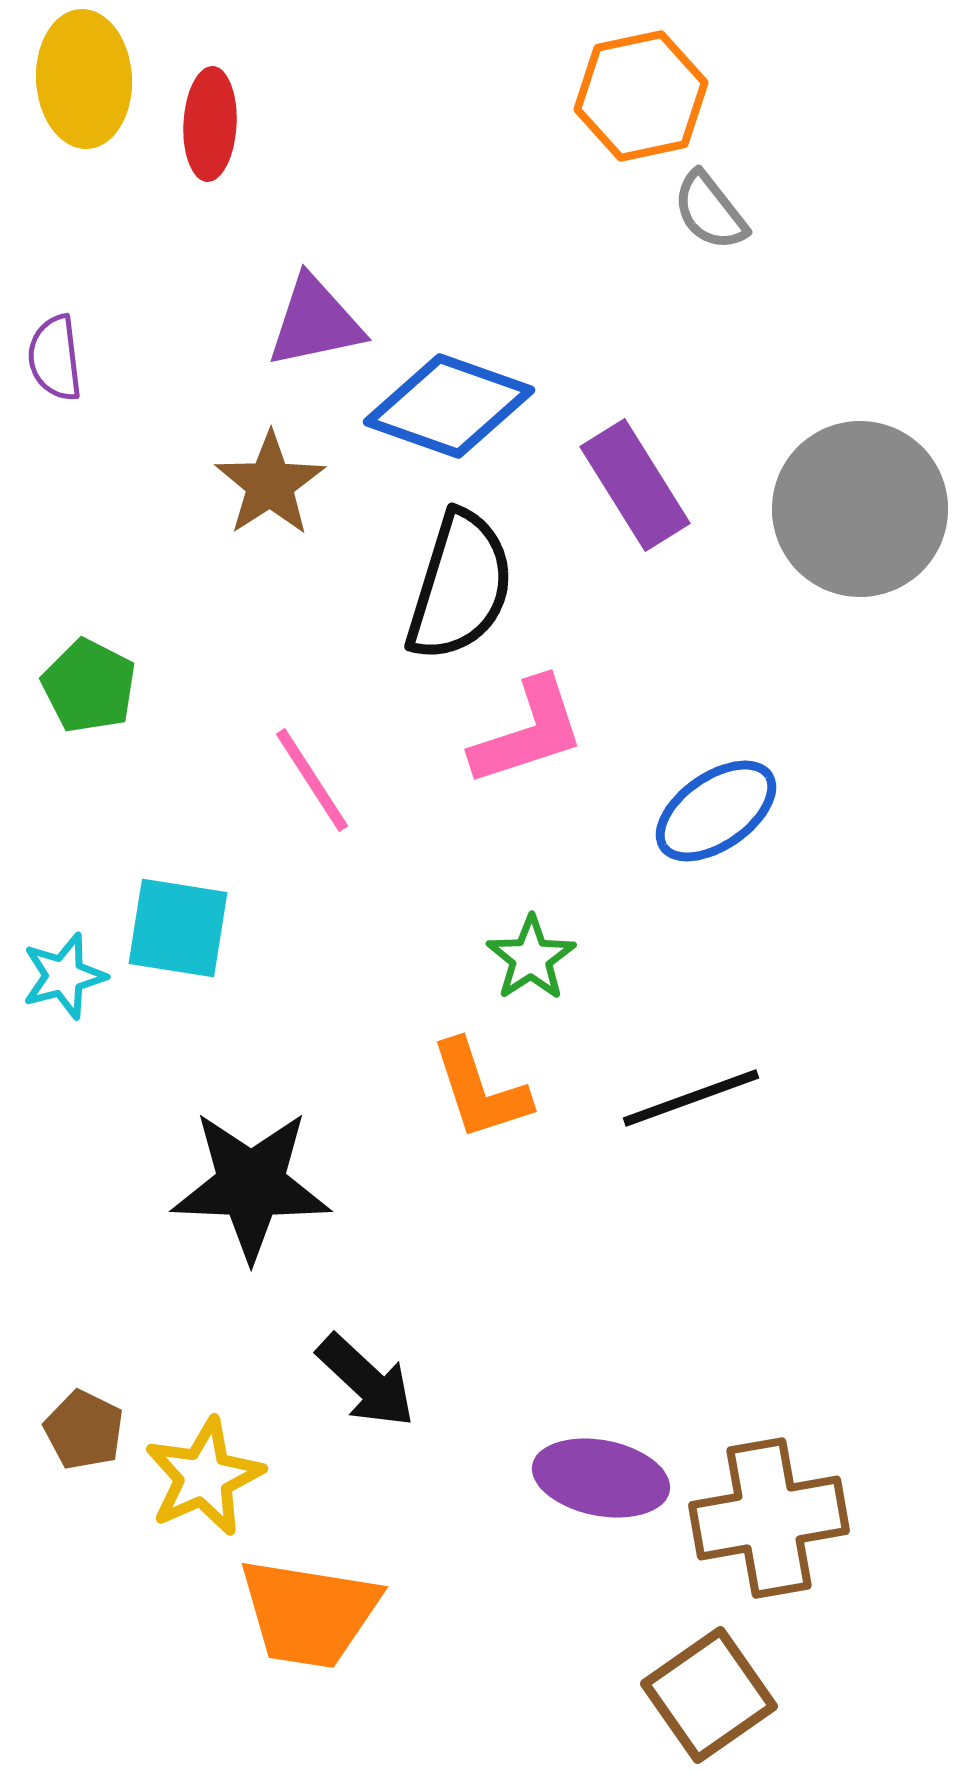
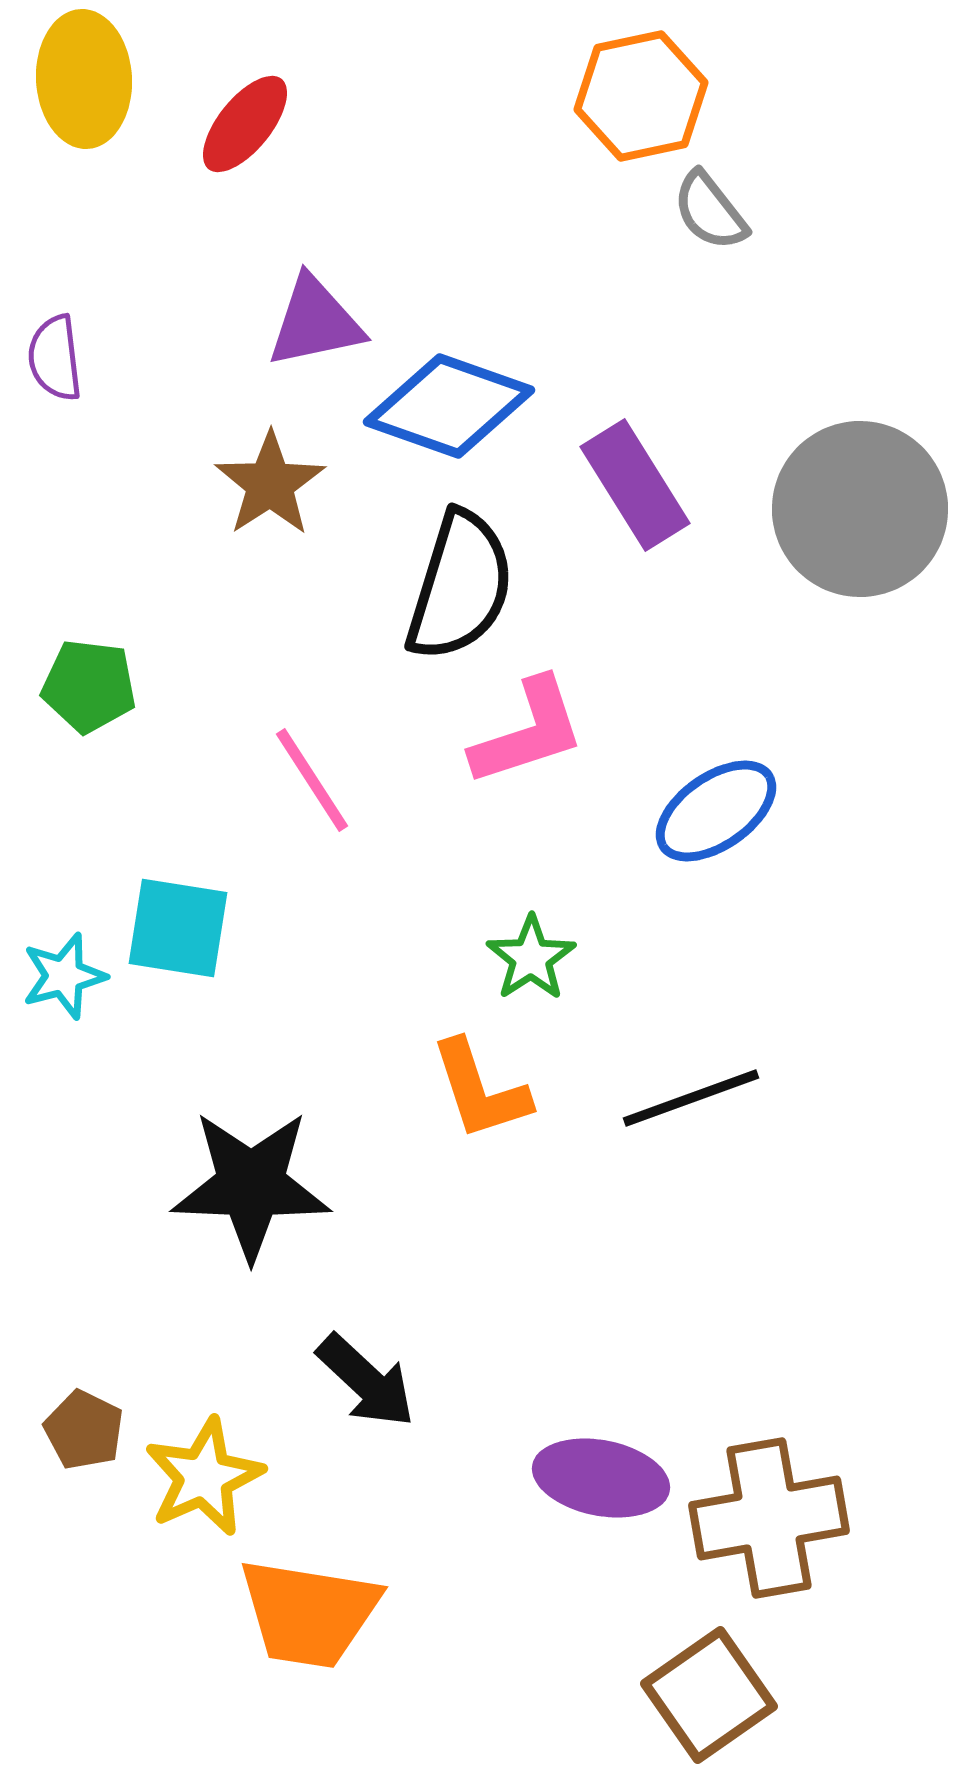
red ellipse: moved 35 px right; rotated 36 degrees clockwise
green pentagon: rotated 20 degrees counterclockwise
